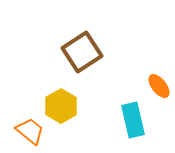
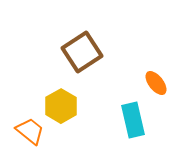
orange ellipse: moved 3 px left, 3 px up
